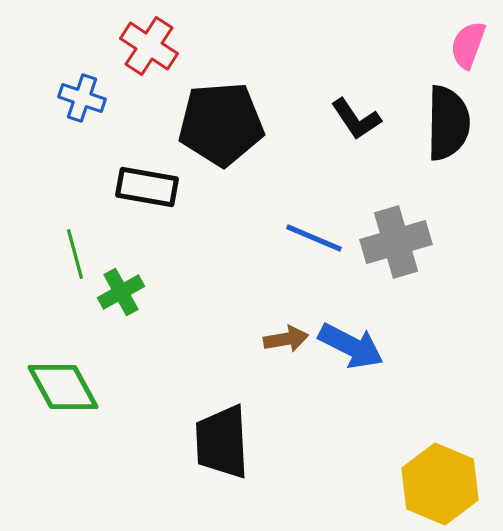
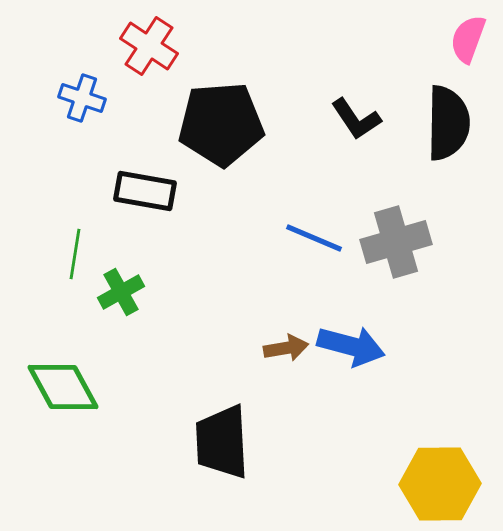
pink semicircle: moved 6 px up
black rectangle: moved 2 px left, 4 px down
green line: rotated 24 degrees clockwise
brown arrow: moved 9 px down
blue arrow: rotated 12 degrees counterclockwise
yellow hexagon: rotated 24 degrees counterclockwise
